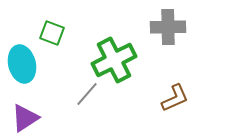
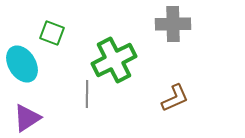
gray cross: moved 5 px right, 3 px up
cyan ellipse: rotated 18 degrees counterclockwise
gray line: rotated 40 degrees counterclockwise
purple triangle: moved 2 px right
